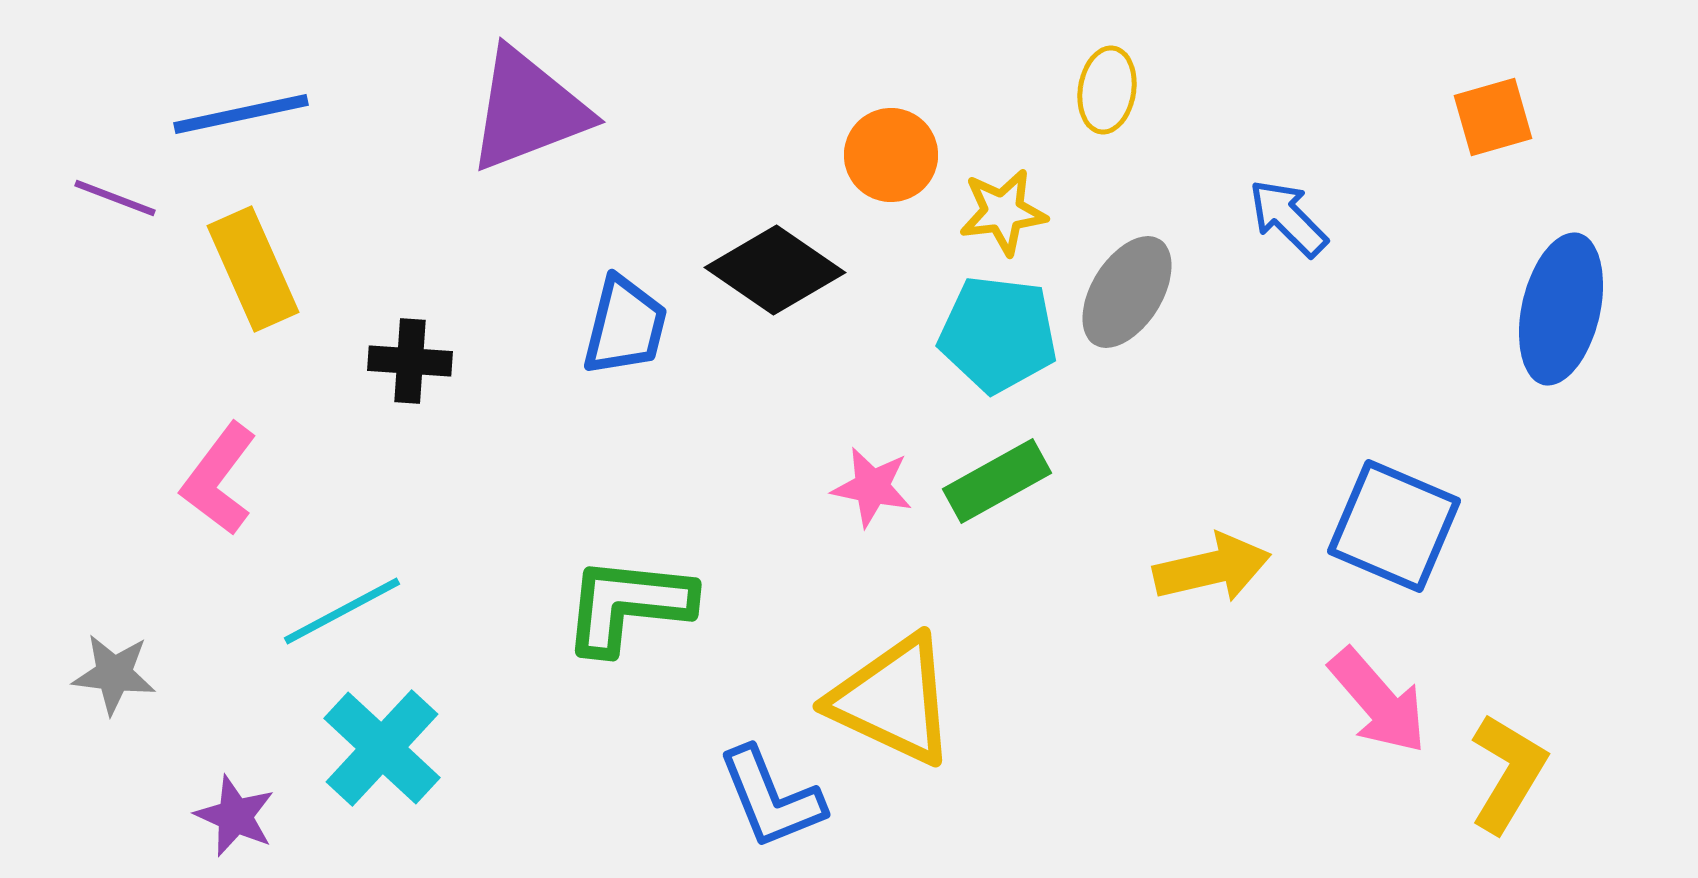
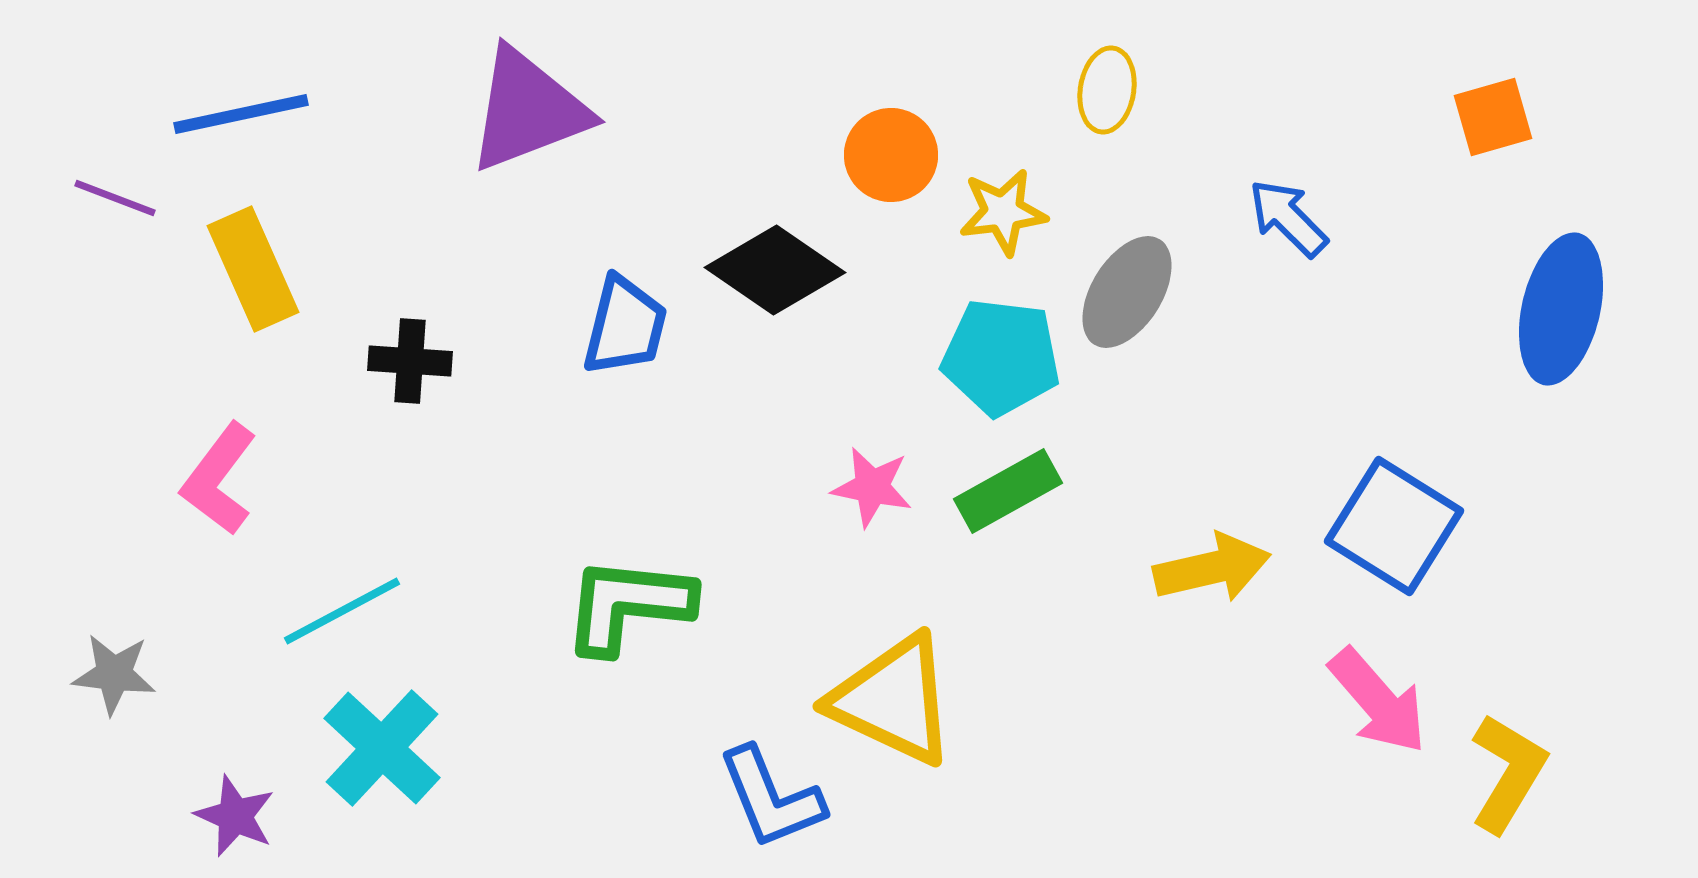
cyan pentagon: moved 3 px right, 23 px down
green rectangle: moved 11 px right, 10 px down
blue square: rotated 9 degrees clockwise
